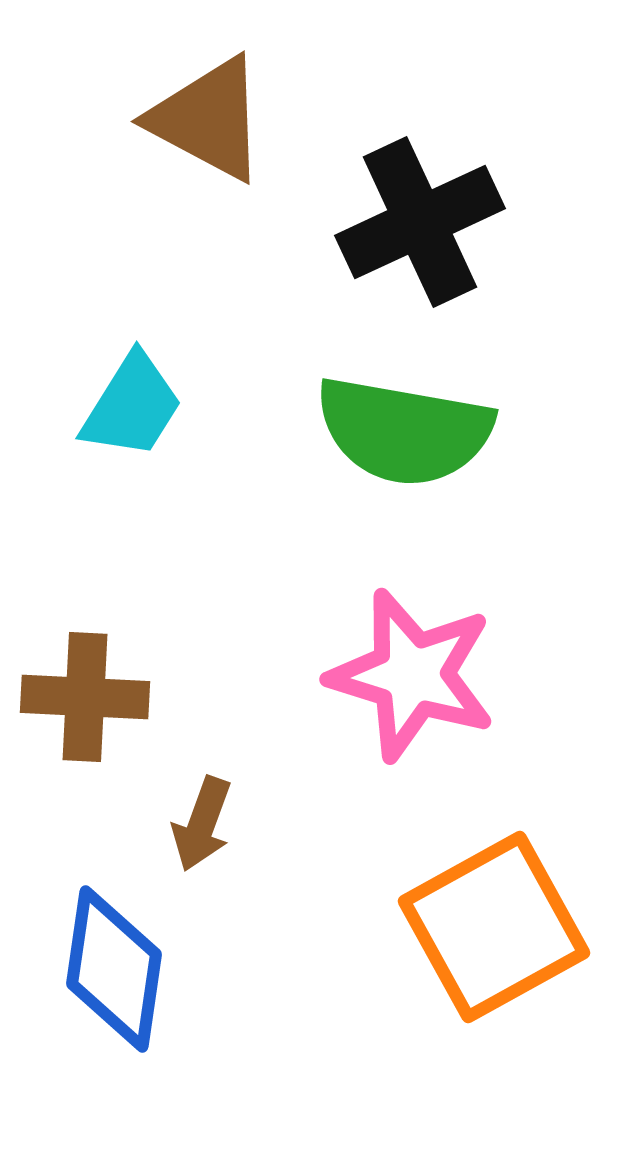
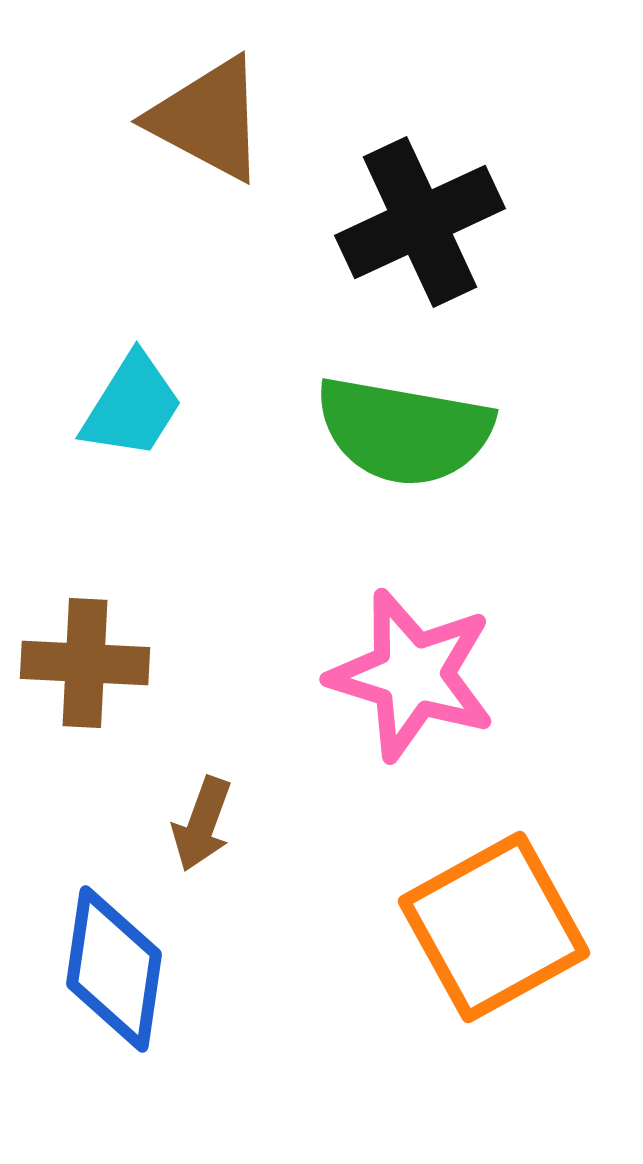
brown cross: moved 34 px up
